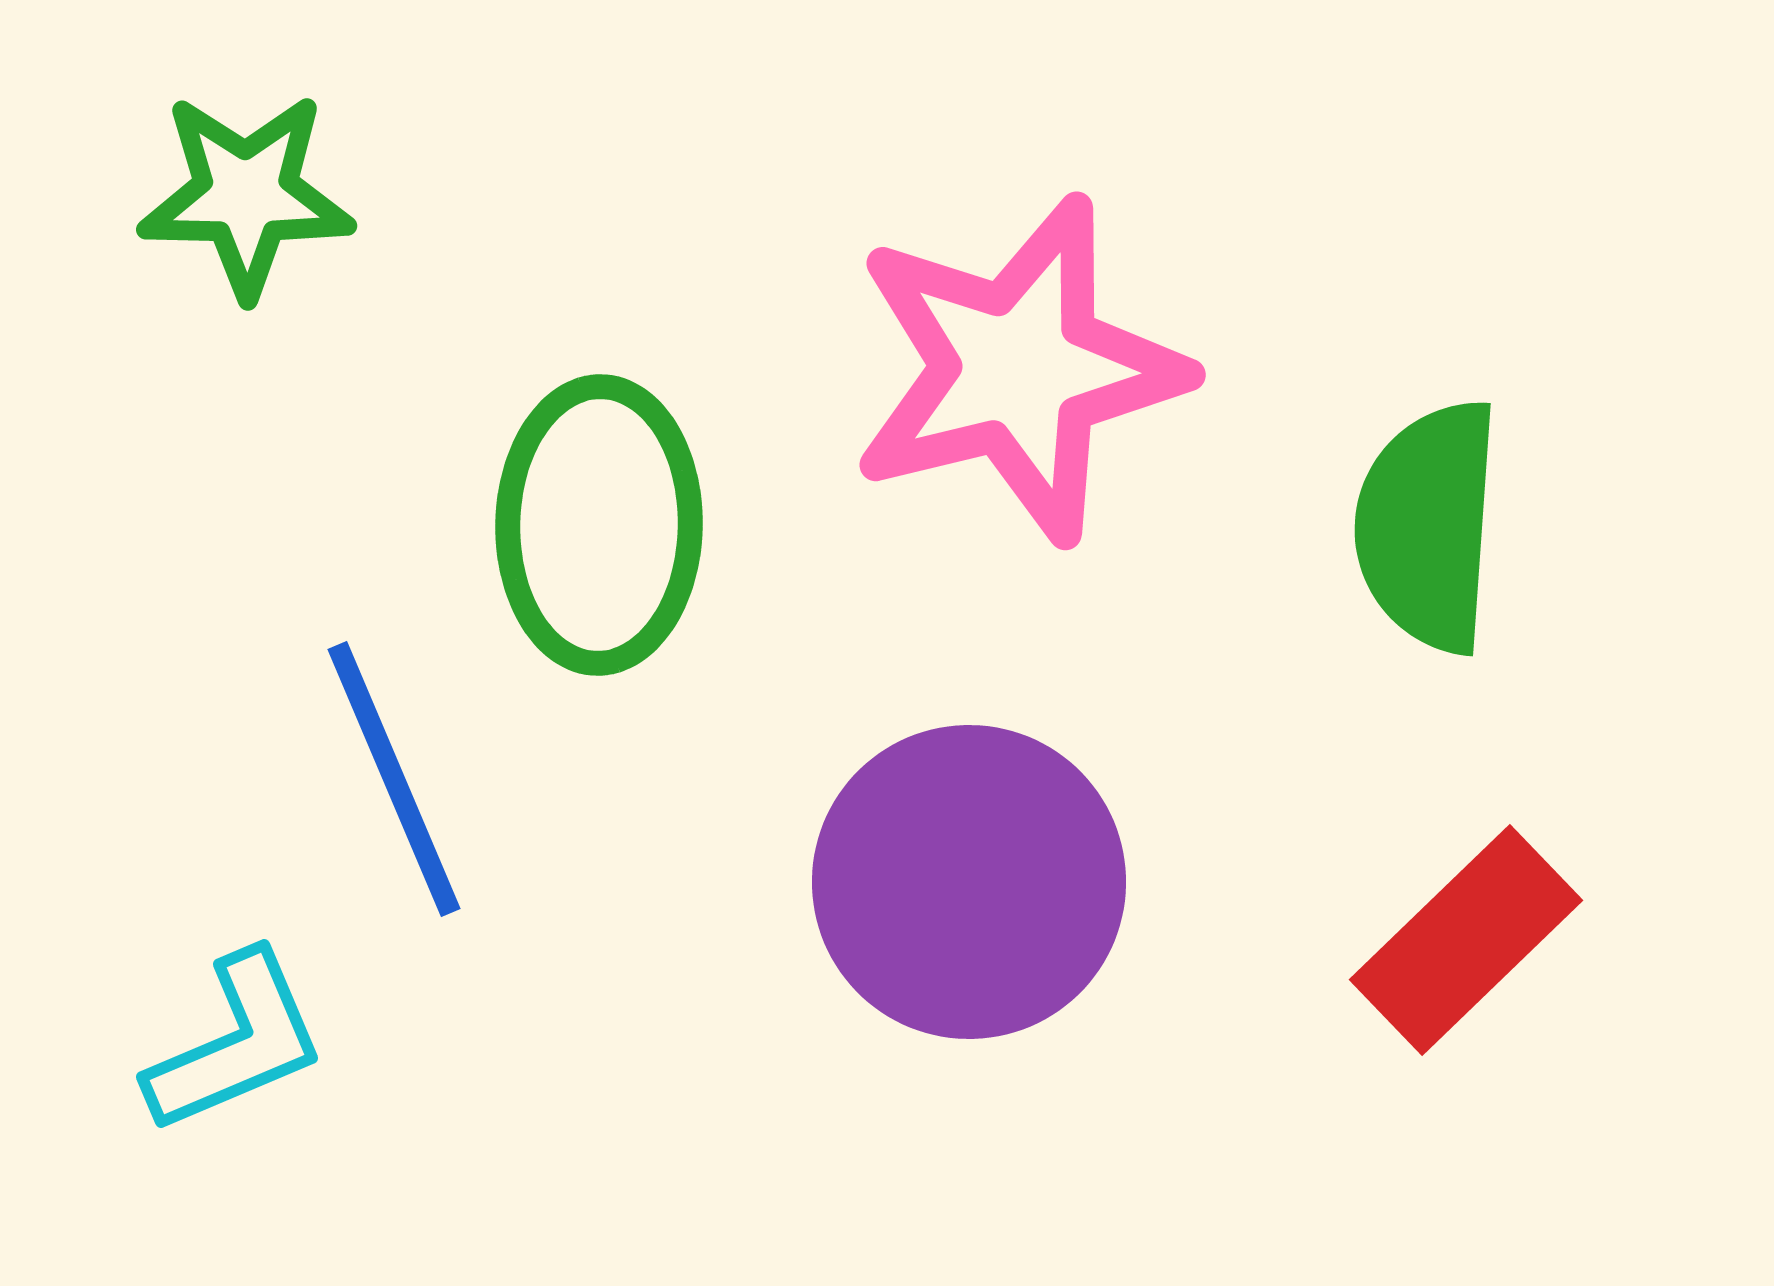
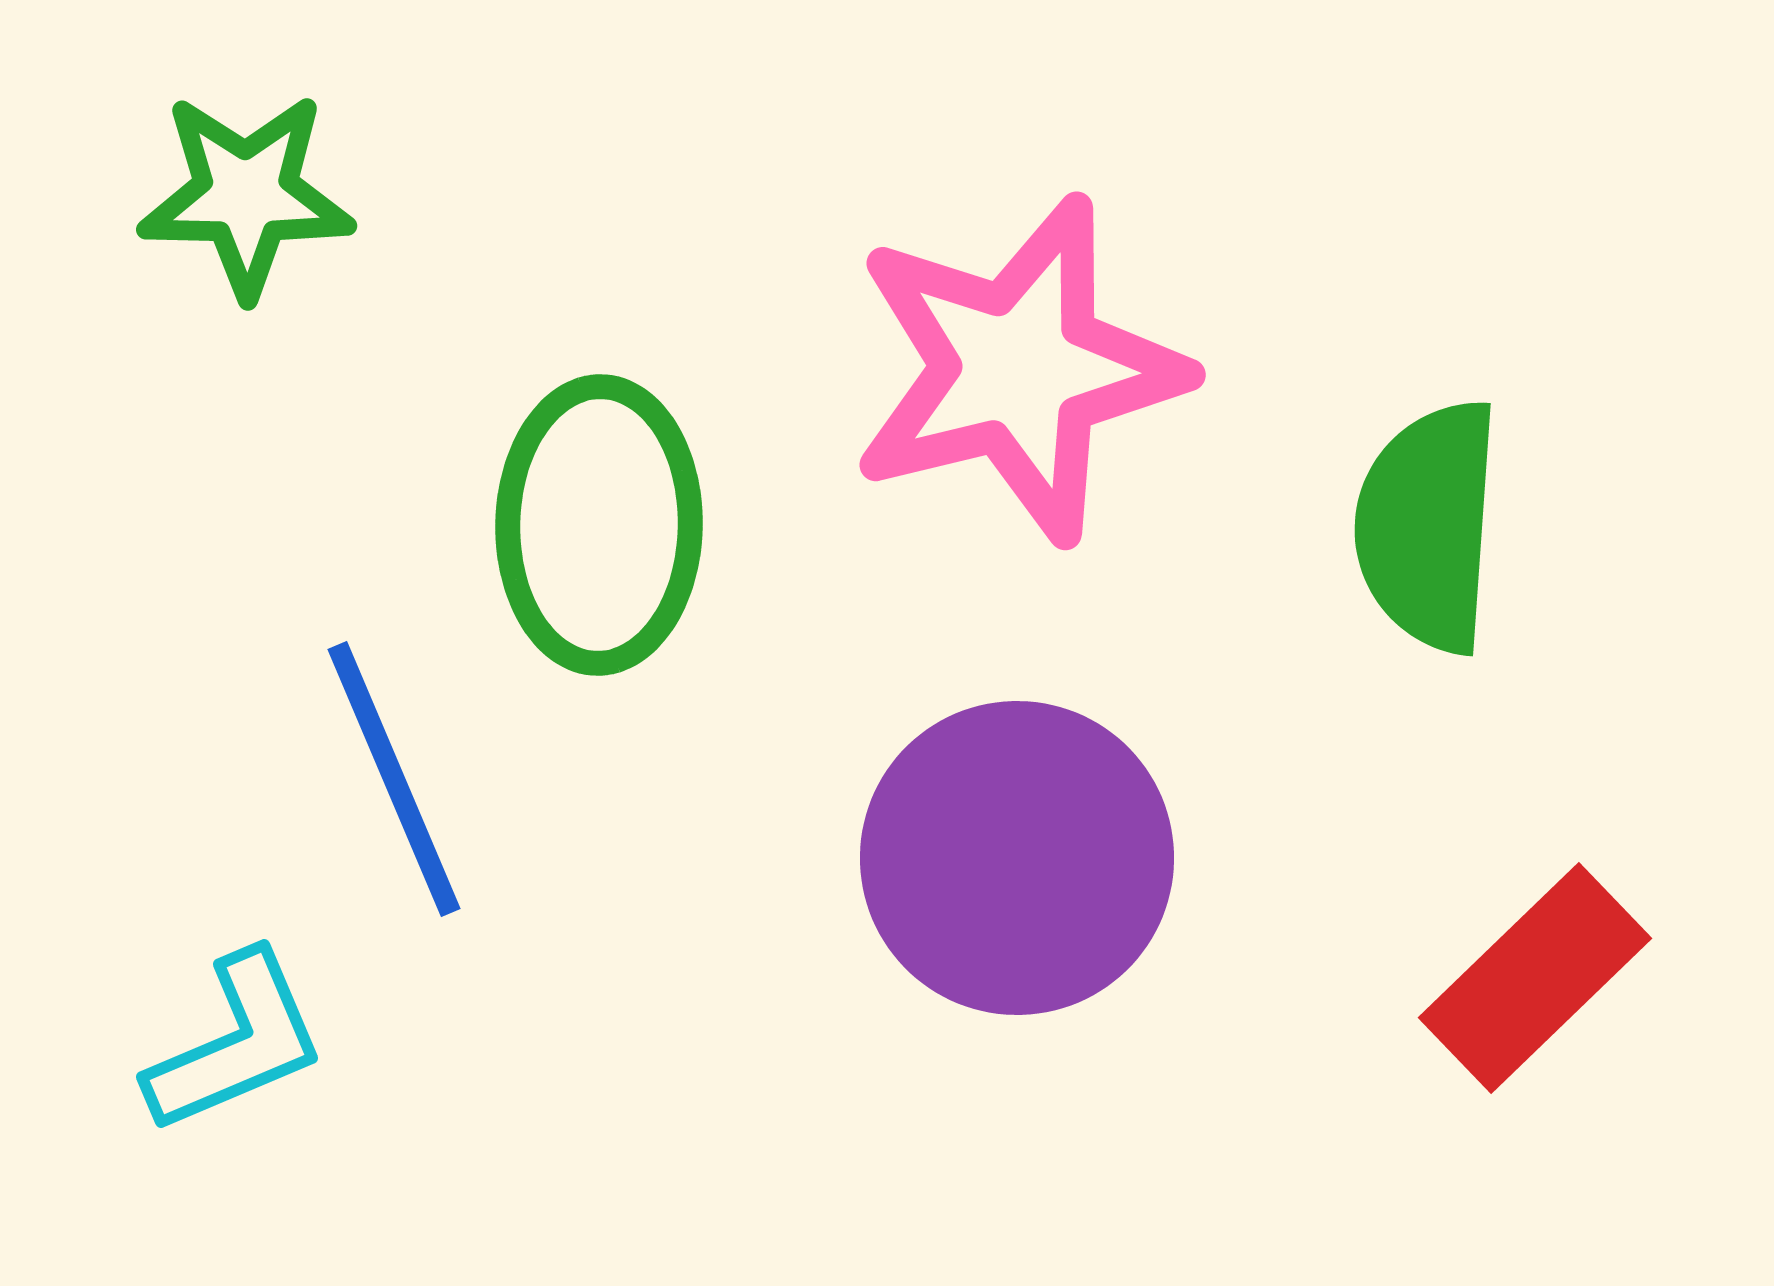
purple circle: moved 48 px right, 24 px up
red rectangle: moved 69 px right, 38 px down
